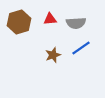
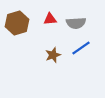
brown hexagon: moved 2 px left, 1 px down
